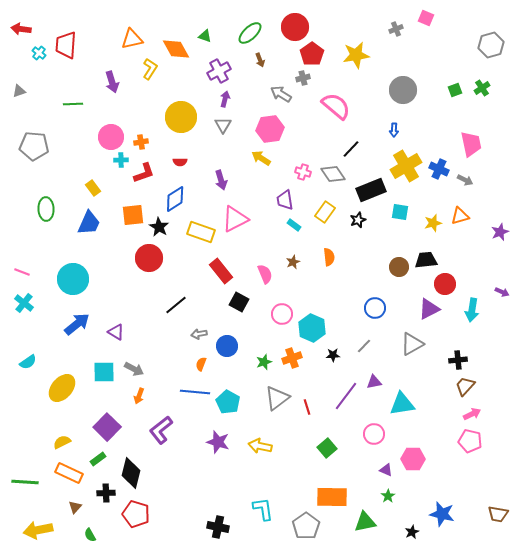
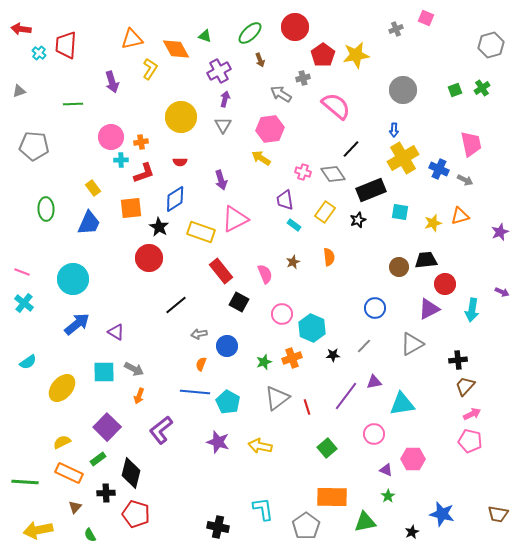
red pentagon at (312, 54): moved 11 px right, 1 px down
yellow cross at (406, 166): moved 3 px left, 8 px up
orange square at (133, 215): moved 2 px left, 7 px up
